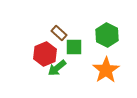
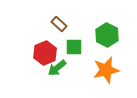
brown rectangle: moved 9 px up
red hexagon: moved 1 px up
orange star: rotated 20 degrees clockwise
